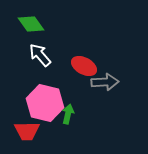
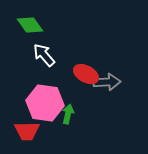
green diamond: moved 1 px left, 1 px down
white arrow: moved 4 px right
red ellipse: moved 2 px right, 8 px down
gray arrow: moved 2 px right
pink hexagon: rotated 6 degrees counterclockwise
